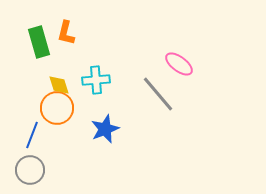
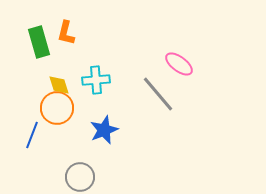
blue star: moved 1 px left, 1 px down
gray circle: moved 50 px right, 7 px down
